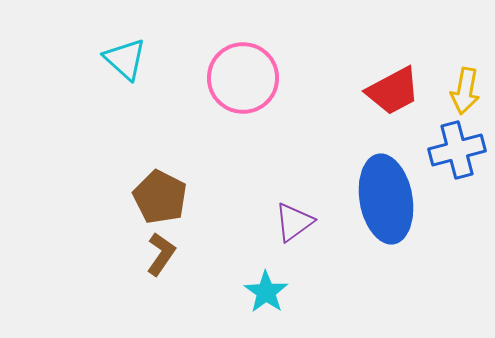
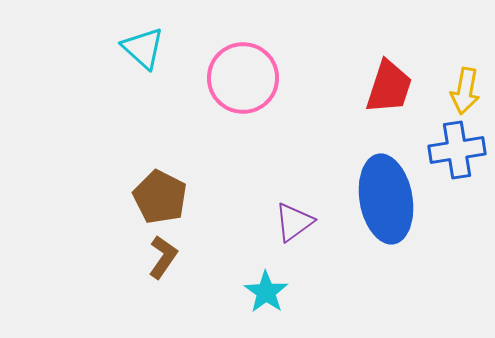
cyan triangle: moved 18 px right, 11 px up
red trapezoid: moved 4 px left, 4 px up; rotated 44 degrees counterclockwise
blue cross: rotated 6 degrees clockwise
brown L-shape: moved 2 px right, 3 px down
